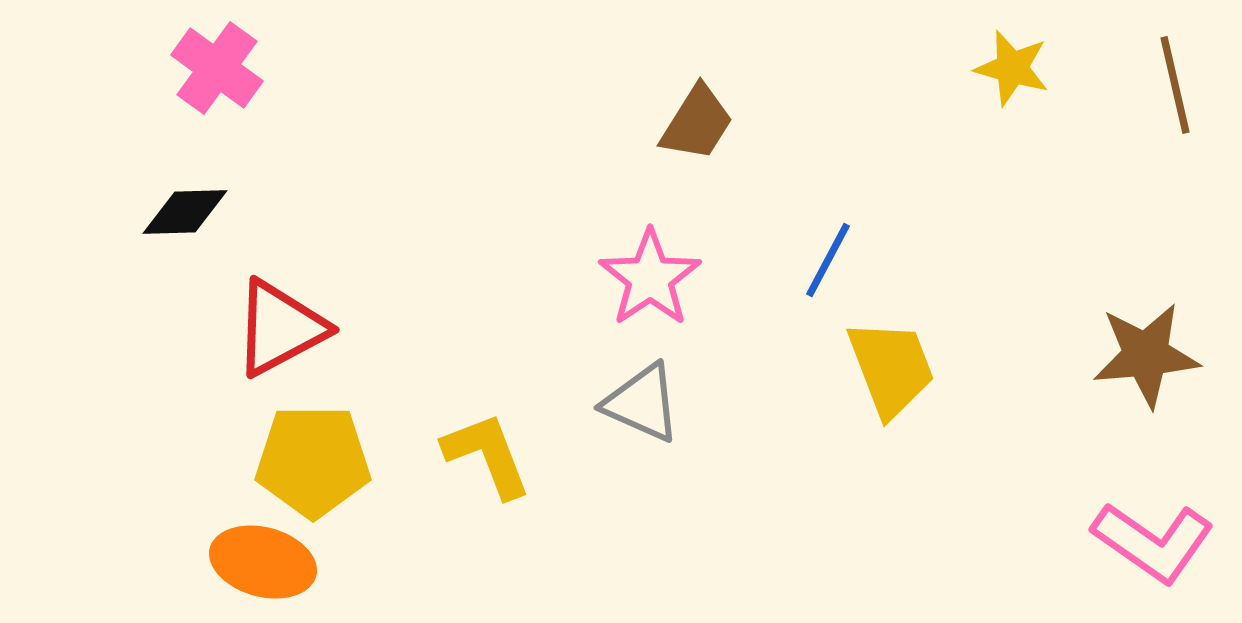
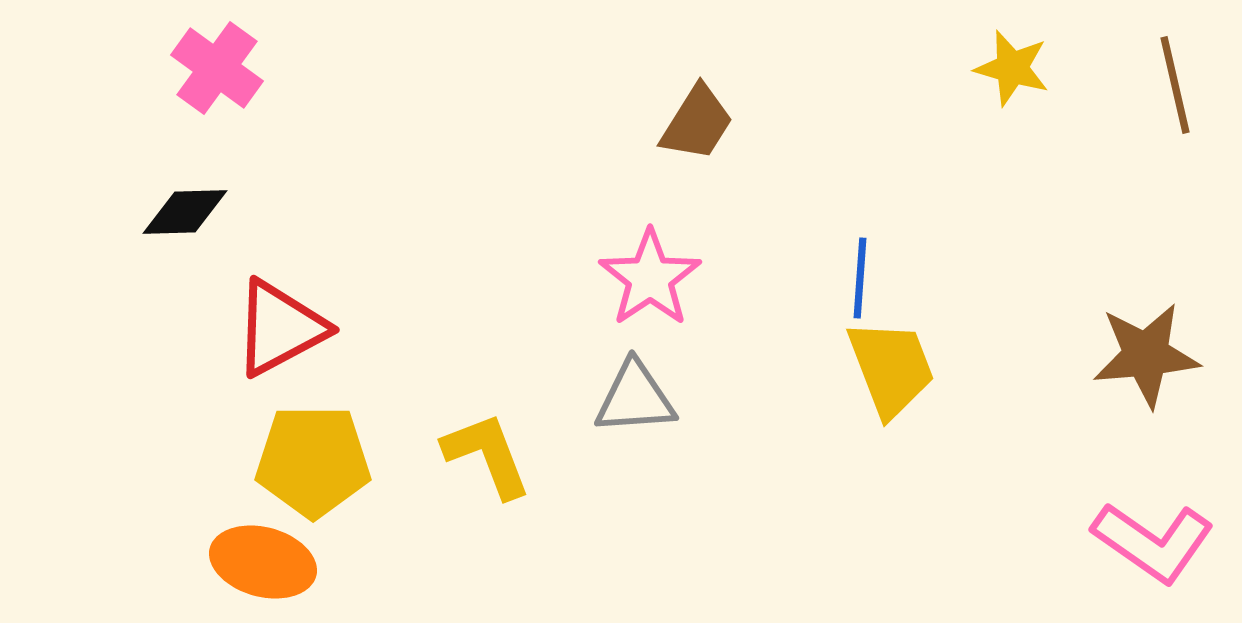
blue line: moved 32 px right, 18 px down; rotated 24 degrees counterclockwise
gray triangle: moved 7 px left, 5 px up; rotated 28 degrees counterclockwise
